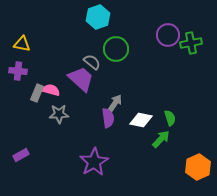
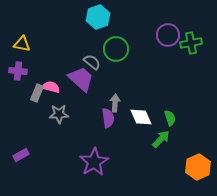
pink semicircle: moved 3 px up
gray arrow: rotated 30 degrees counterclockwise
white diamond: moved 3 px up; rotated 55 degrees clockwise
